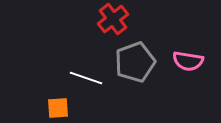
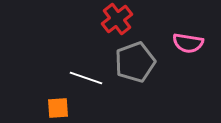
red cross: moved 4 px right
pink semicircle: moved 18 px up
